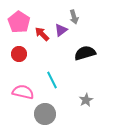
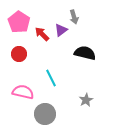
black semicircle: rotated 30 degrees clockwise
cyan line: moved 1 px left, 2 px up
